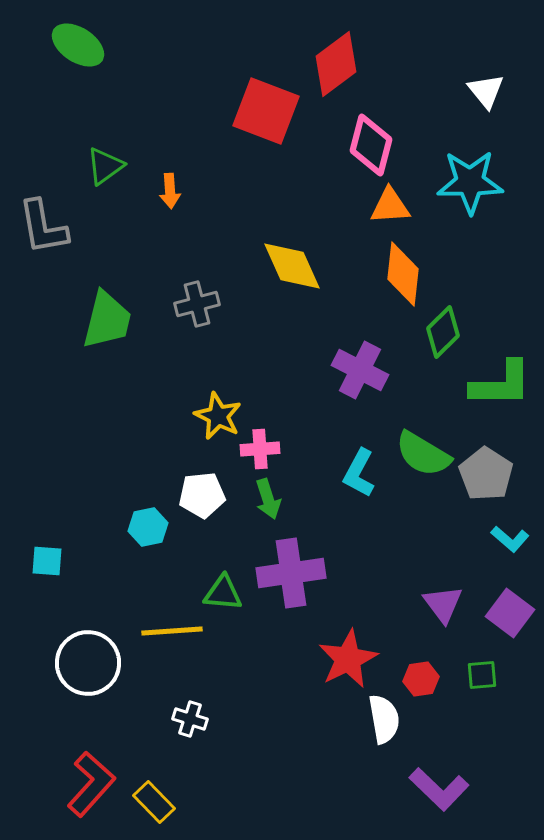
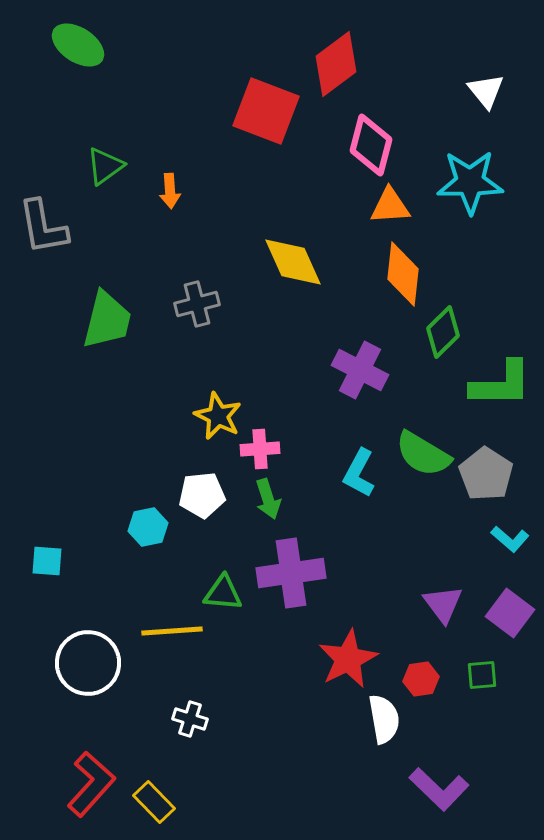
yellow diamond at (292, 266): moved 1 px right, 4 px up
